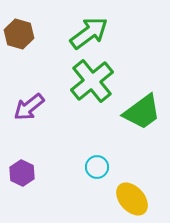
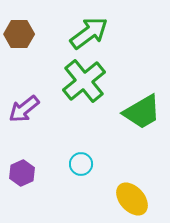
brown hexagon: rotated 16 degrees counterclockwise
green cross: moved 8 px left
purple arrow: moved 5 px left, 2 px down
green trapezoid: rotated 6 degrees clockwise
cyan circle: moved 16 px left, 3 px up
purple hexagon: rotated 10 degrees clockwise
